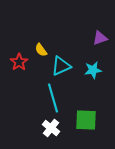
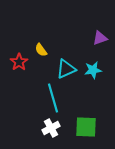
cyan triangle: moved 5 px right, 3 px down
green square: moved 7 px down
white cross: rotated 24 degrees clockwise
